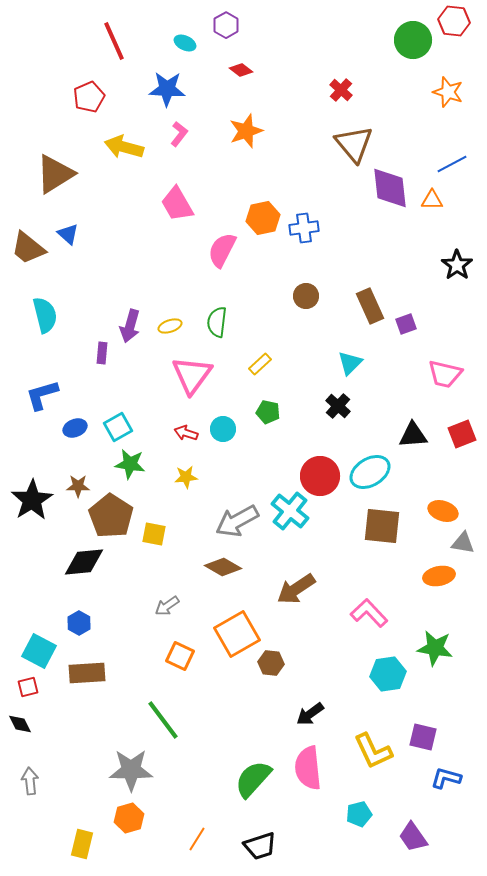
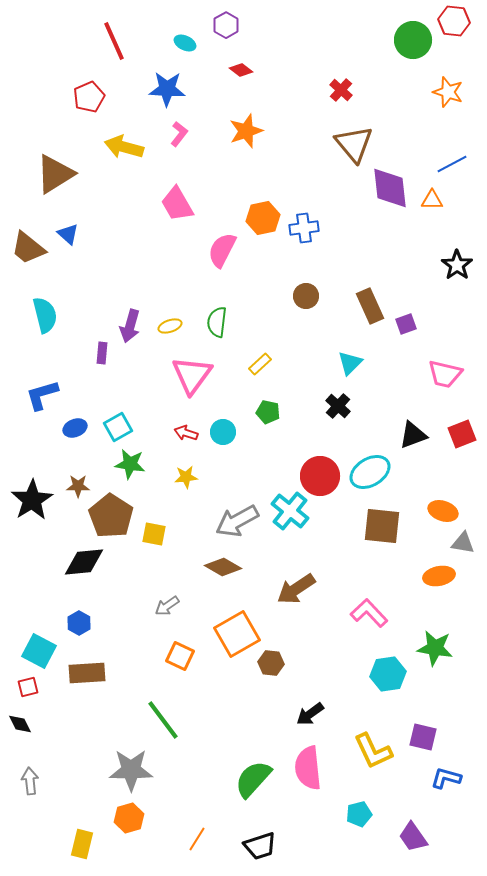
cyan circle at (223, 429): moved 3 px down
black triangle at (413, 435): rotated 16 degrees counterclockwise
